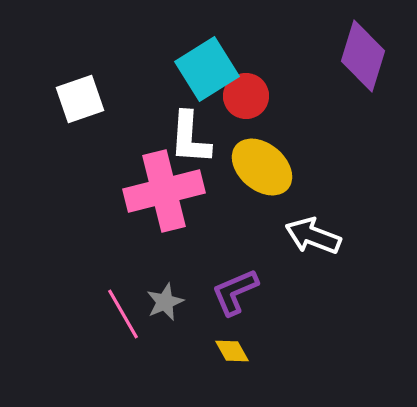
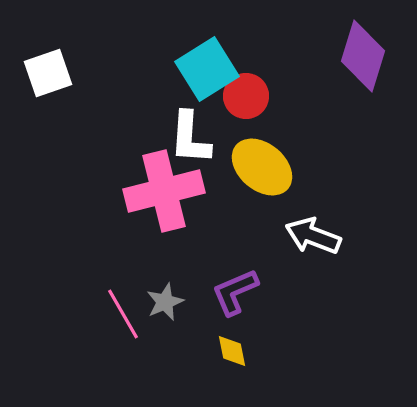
white square: moved 32 px left, 26 px up
yellow diamond: rotated 18 degrees clockwise
